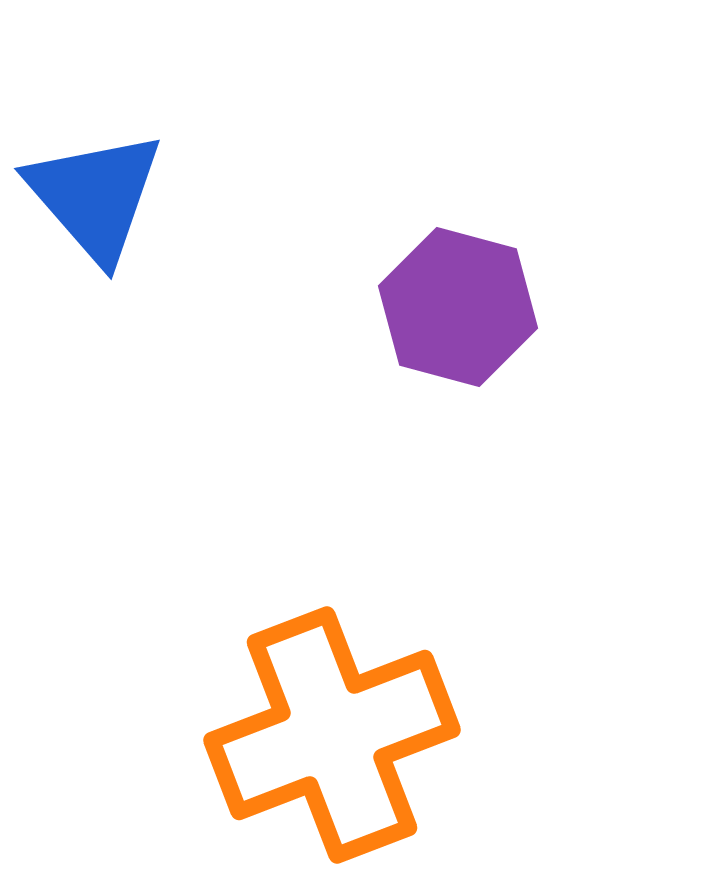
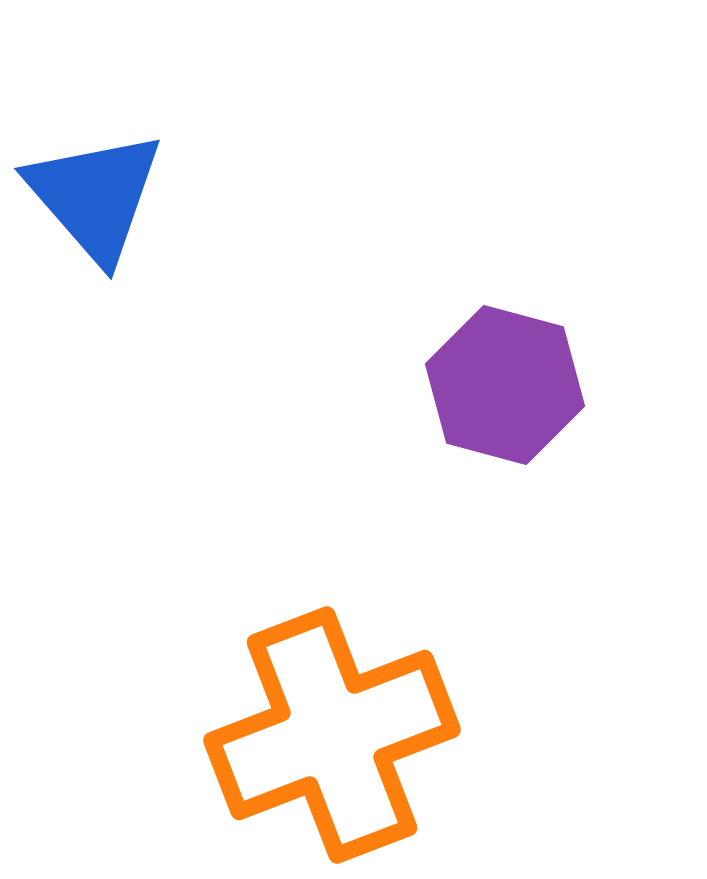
purple hexagon: moved 47 px right, 78 px down
